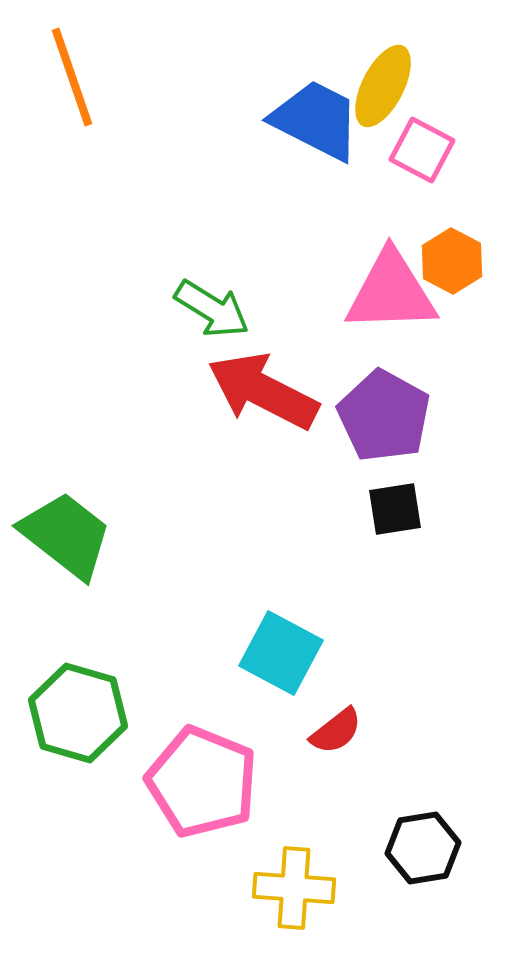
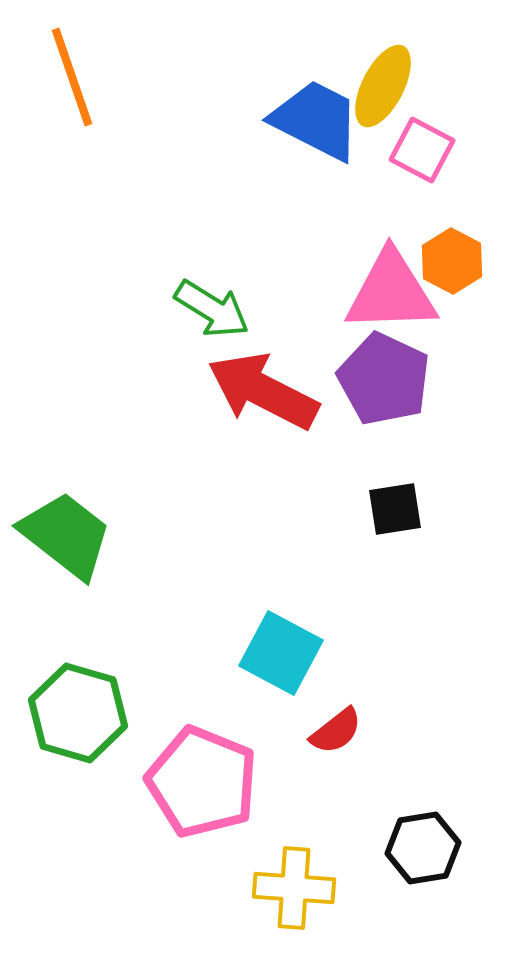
purple pentagon: moved 37 px up; rotated 4 degrees counterclockwise
